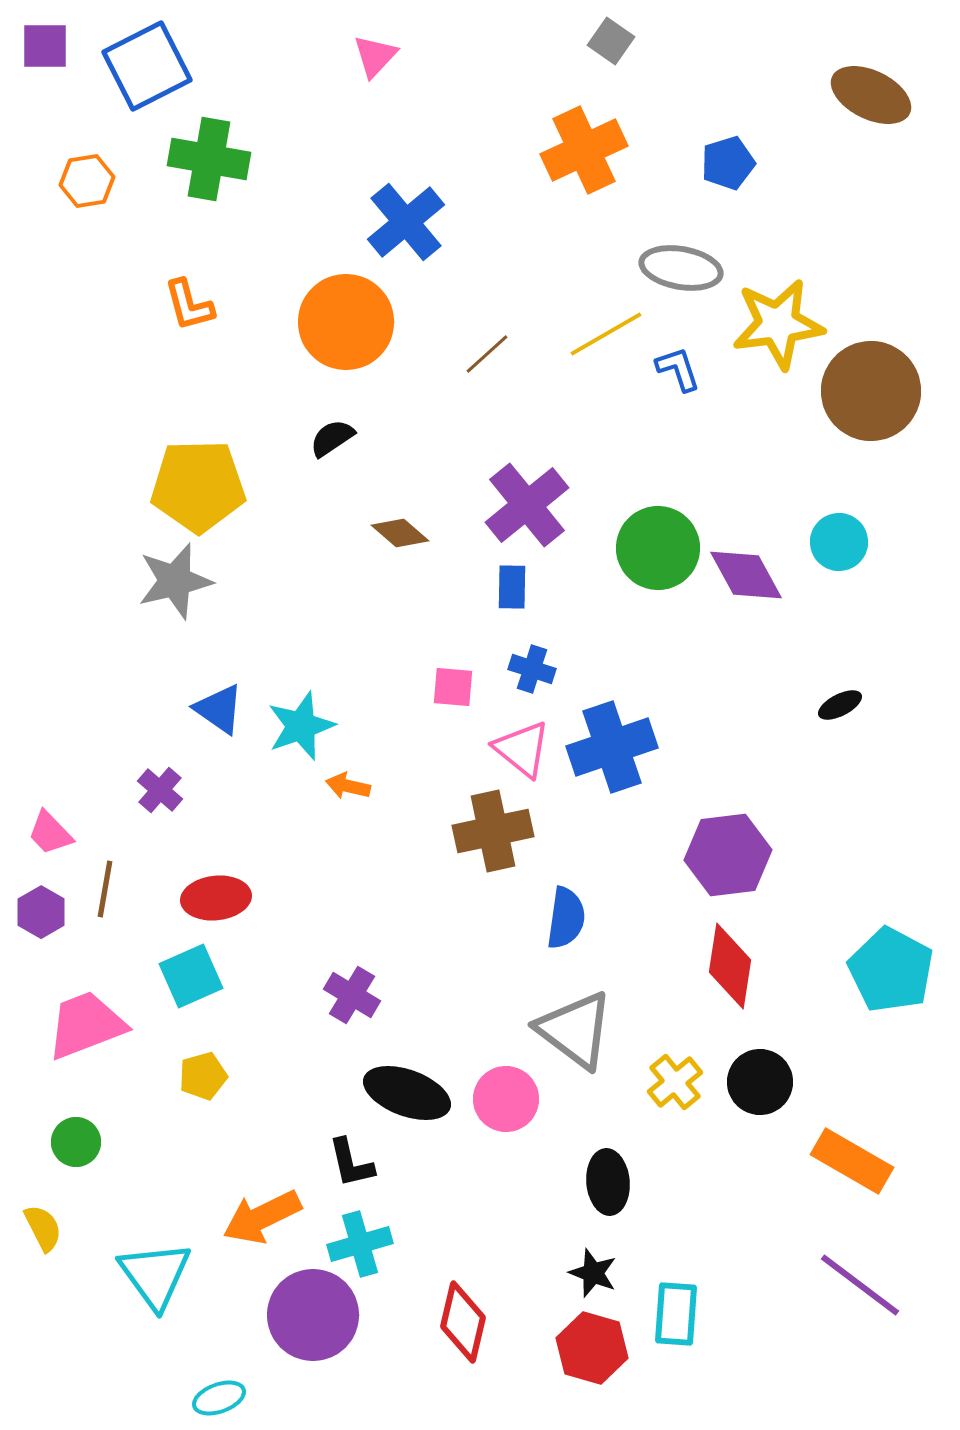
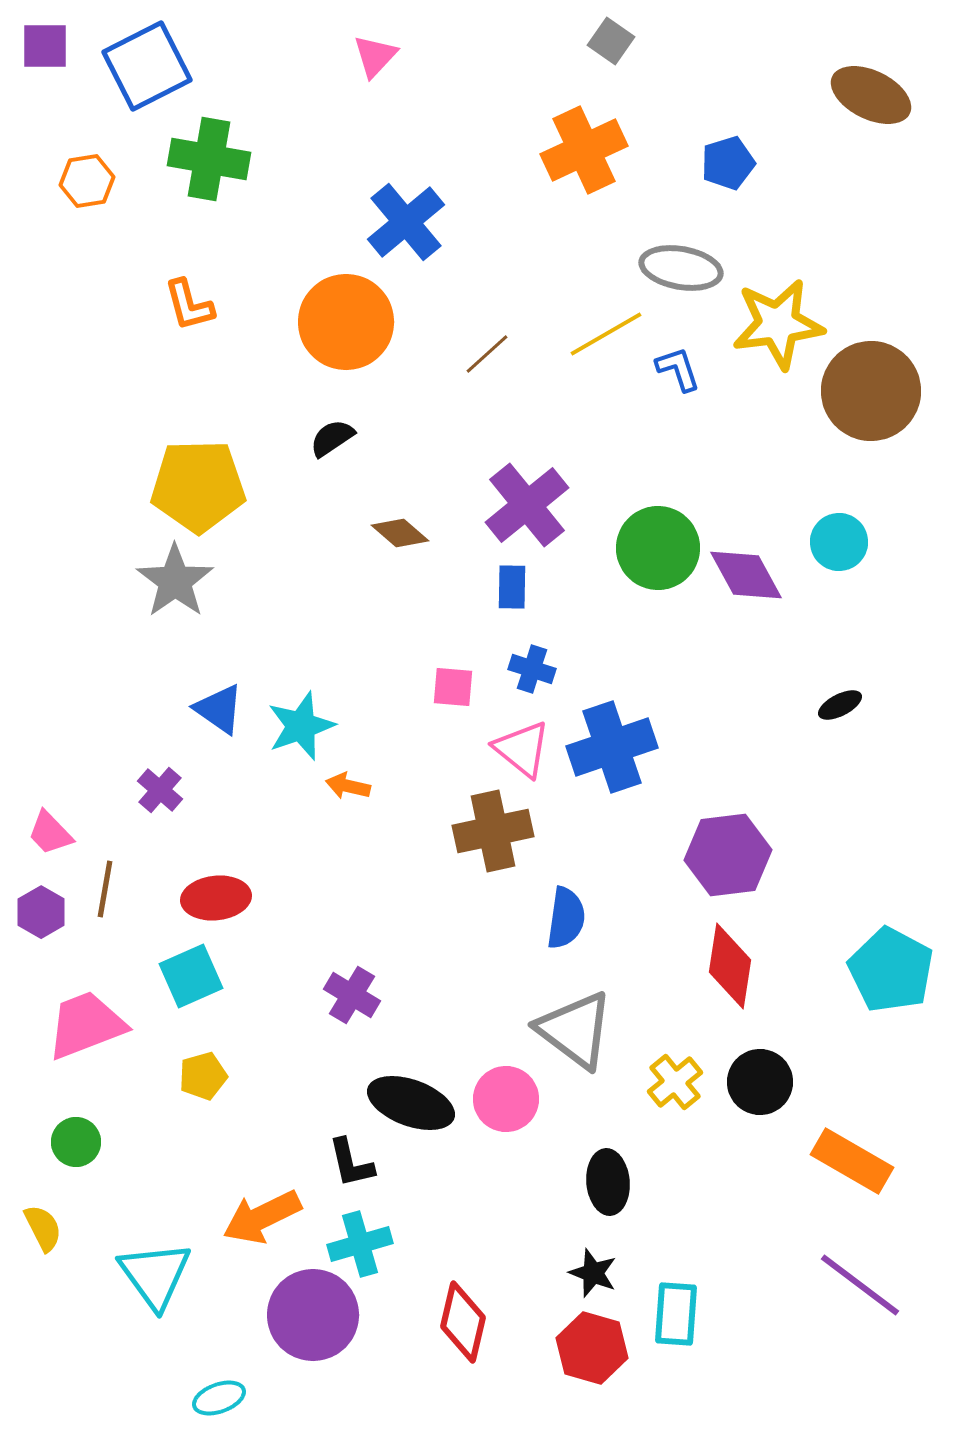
gray star at (175, 581): rotated 22 degrees counterclockwise
black ellipse at (407, 1093): moved 4 px right, 10 px down
